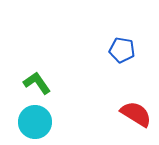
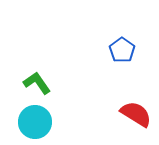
blue pentagon: rotated 25 degrees clockwise
